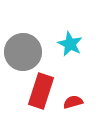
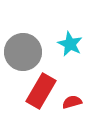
red rectangle: rotated 12 degrees clockwise
red semicircle: moved 1 px left
